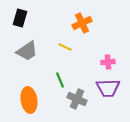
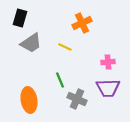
gray trapezoid: moved 4 px right, 8 px up
